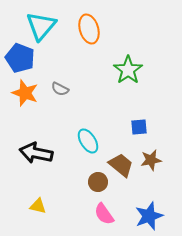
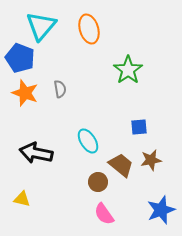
gray semicircle: rotated 126 degrees counterclockwise
yellow triangle: moved 16 px left, 7 px up
blue star: moved 12 px right, 6 px up
